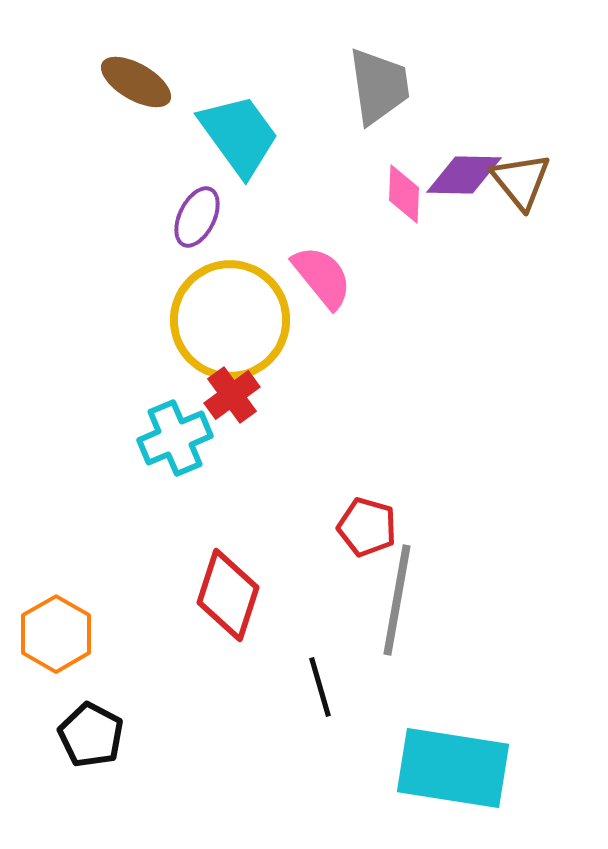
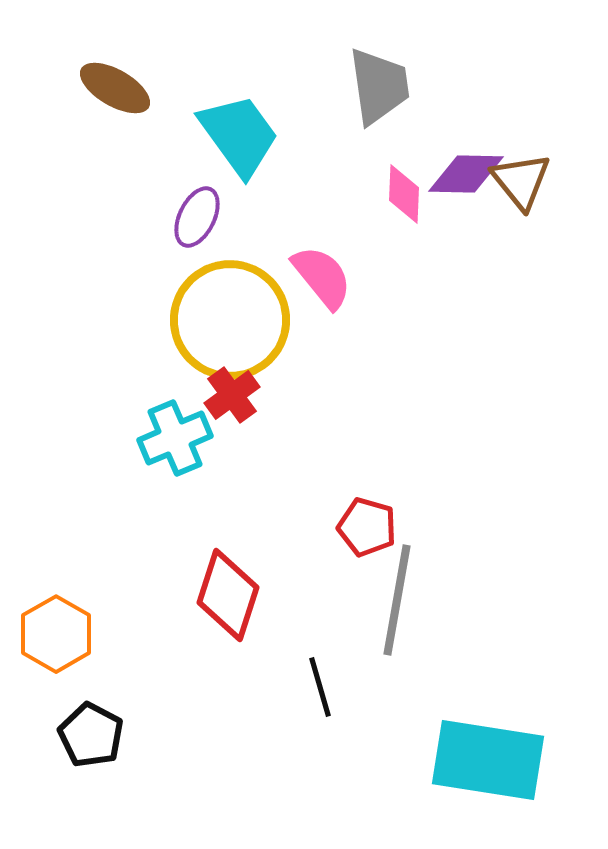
brown ellipse: moved 21 px left, 6 px down
purple diamond: moved 2 px right, 1 px up
cyan rectangle: moved 35 px right, 8 px up
